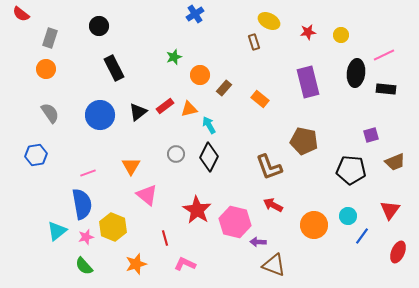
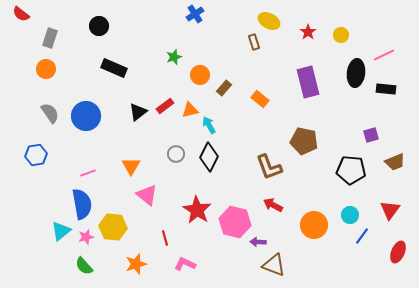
red star at (308, 32): rotated 28 degrees counterclockwise
black rectangle at (114, 68): rotated 40 degrees counterclockwise
orange triangle at (189, 109): moved 1 px right, 1 px down
blue circle at (100, 115): moved 14 px left, 1 px down
cyan circle at (348, 216): moved 2 px right, 1 px up
yellow hexagon at (113, 227): rotated 16 degrees counterclockwise
cyan triangle at (57, 231): moved 4 px right
